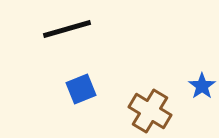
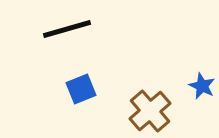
blue star: rotated 12 degrees counterclockwise
brown cross: rotated 18 degrees clockwise
